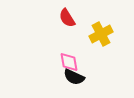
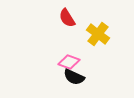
yellow cross: moved 3 px left; rotated 25 degrees counterclockwise
pink diamond: rotated 60 degrees counterclockwise
